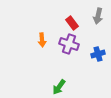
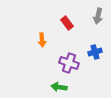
red rectangle: moved 5 px left
purple cross: moved 19 px down
blue cross: moved 3 px left, 2 px up
green arrow: rotated 63 degrees clockwise
